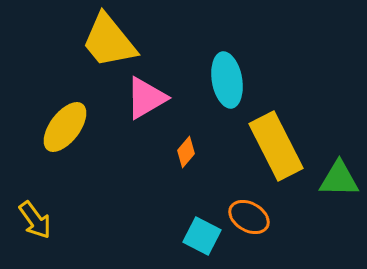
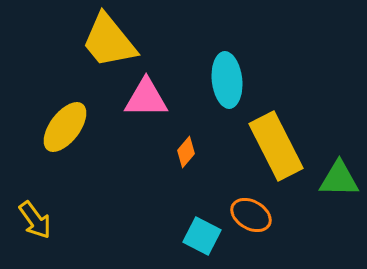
cyan ellipse: rotated 4 degrees clockwise
pink triangle: rotated 30 degrees clockwise
orange ellipse: moved 2 px right, 2 px up
